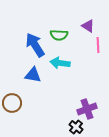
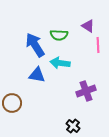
blue triangle: moved 4 px right
purple cross: moved 1 px left, 18 px up
black cross: moved 3 px left, 1 px up
